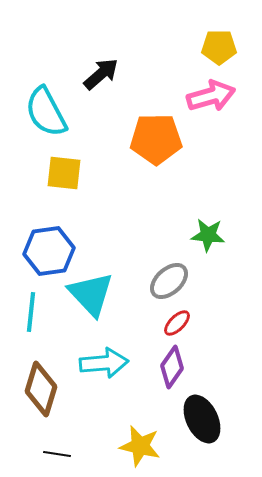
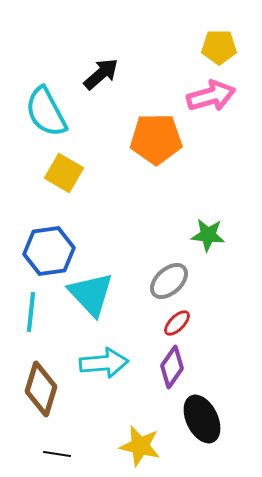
yellow square: rotated 24 degrees clockwise
